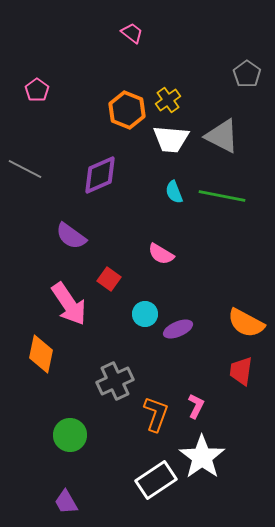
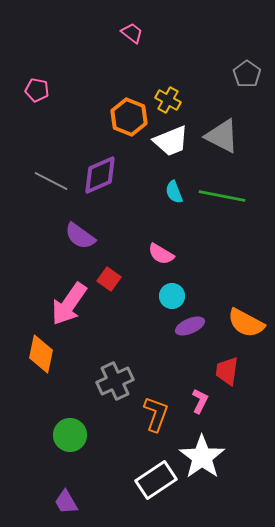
pink pentagon: rotated 25 degrees counterclockwise
yellow cross: rotated 25 degrees counterclockwise
orange hexagon: moved 2 px right, 7 px down
white trapezoid: moved 2 px down; rotated 27 degrees counterclockwise
gray line: moved 26 px right, 12 px down
purple semicircle: moved 9 px right
pink arrow: rotated 69 degrees clockwise
cyan circle: moved 27 px right, 18 px up
purple ellipse: moved 12 px right, 3 px up
red trapezoid: moved 14 px left
pink L-shape: moved 4 px right, 5 px up
